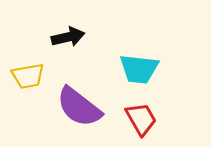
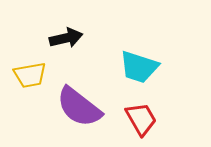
black arrow: moved 2 px left, 1 px down
cyan trapezoid: moved 2 px up; rotated 12 degrees clockwise
yellow trapezoid: moved 2 px right, 1 px up
